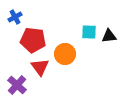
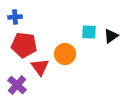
blue cross: rotated 24 degrees clockwise
black triangle: moved 2 px right; rotated 28 degrees counterclockwise
red pentagon: moved 9 px left, 5 px down
